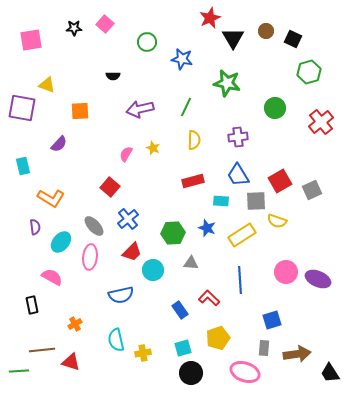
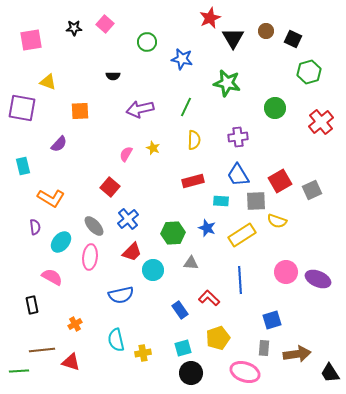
yellow triangle at (47, 85): moved 1 px right, 3 px up
